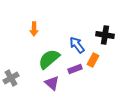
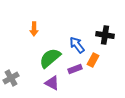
green semicircle: moved 1 px right, 1 px up
purple triangle: rotated 14 degrees counterclockwise
